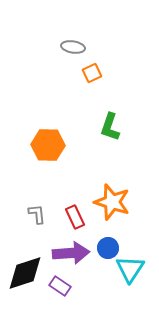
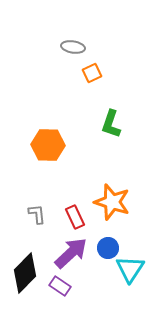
green L-shape: moved 1 px right, 3 px up
purple arrow: rotated 39 degrees counterclockwise
black diamond: rotated 27 degrees counterclockwise
